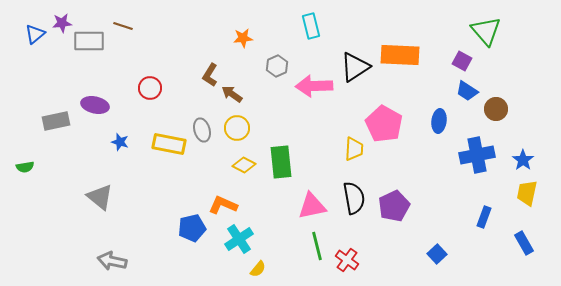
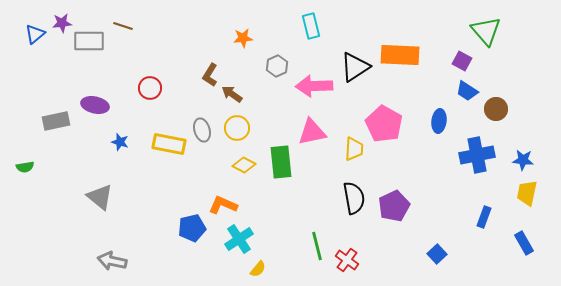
blue star at (523, 160): rotated 30 degrees counterclockwise
pink triangle at (312, 206): moved 74 px up
